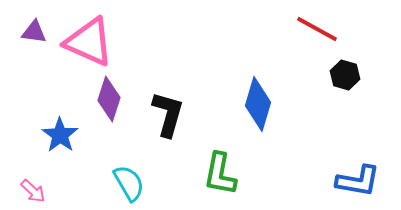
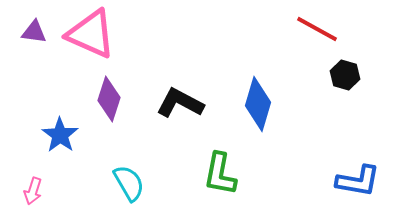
pink triangle: moved 2 px right, 8 px up
black L-shape: moved 12 px right, 11 px up; rotated 78 degrees counterclockwise
pink arrow: rotated 64 degrees clockwise
